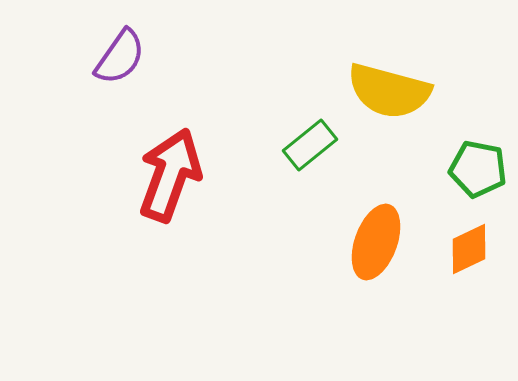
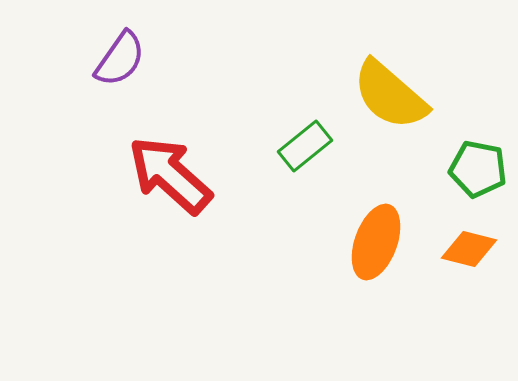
purple semicircle: moved 2 px down
yellow semicircle: moved 1 px right, 4 px down; rotated 26 degrees clockwise
green rectangle: moved 5 px left, 1 px down
red arrow: rotated 68 degrees counterclockwise
orange diamond: rotated 40 degrees clockwise
